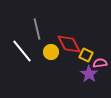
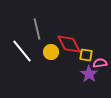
yellow square: rotated 16 degrees counterclockwise
